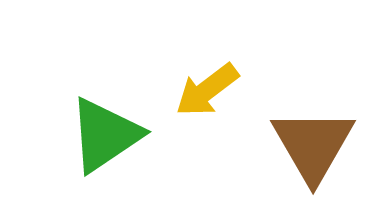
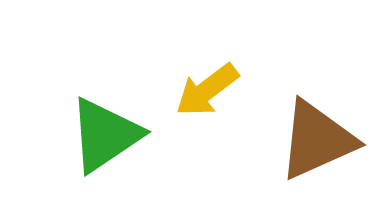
brown triangle: moved 4 px right, 5 px up; rotated 36 degrees clockwise
